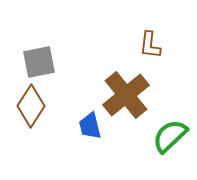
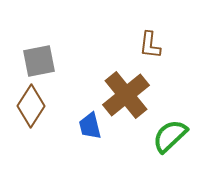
gray square: moved 1 px up
